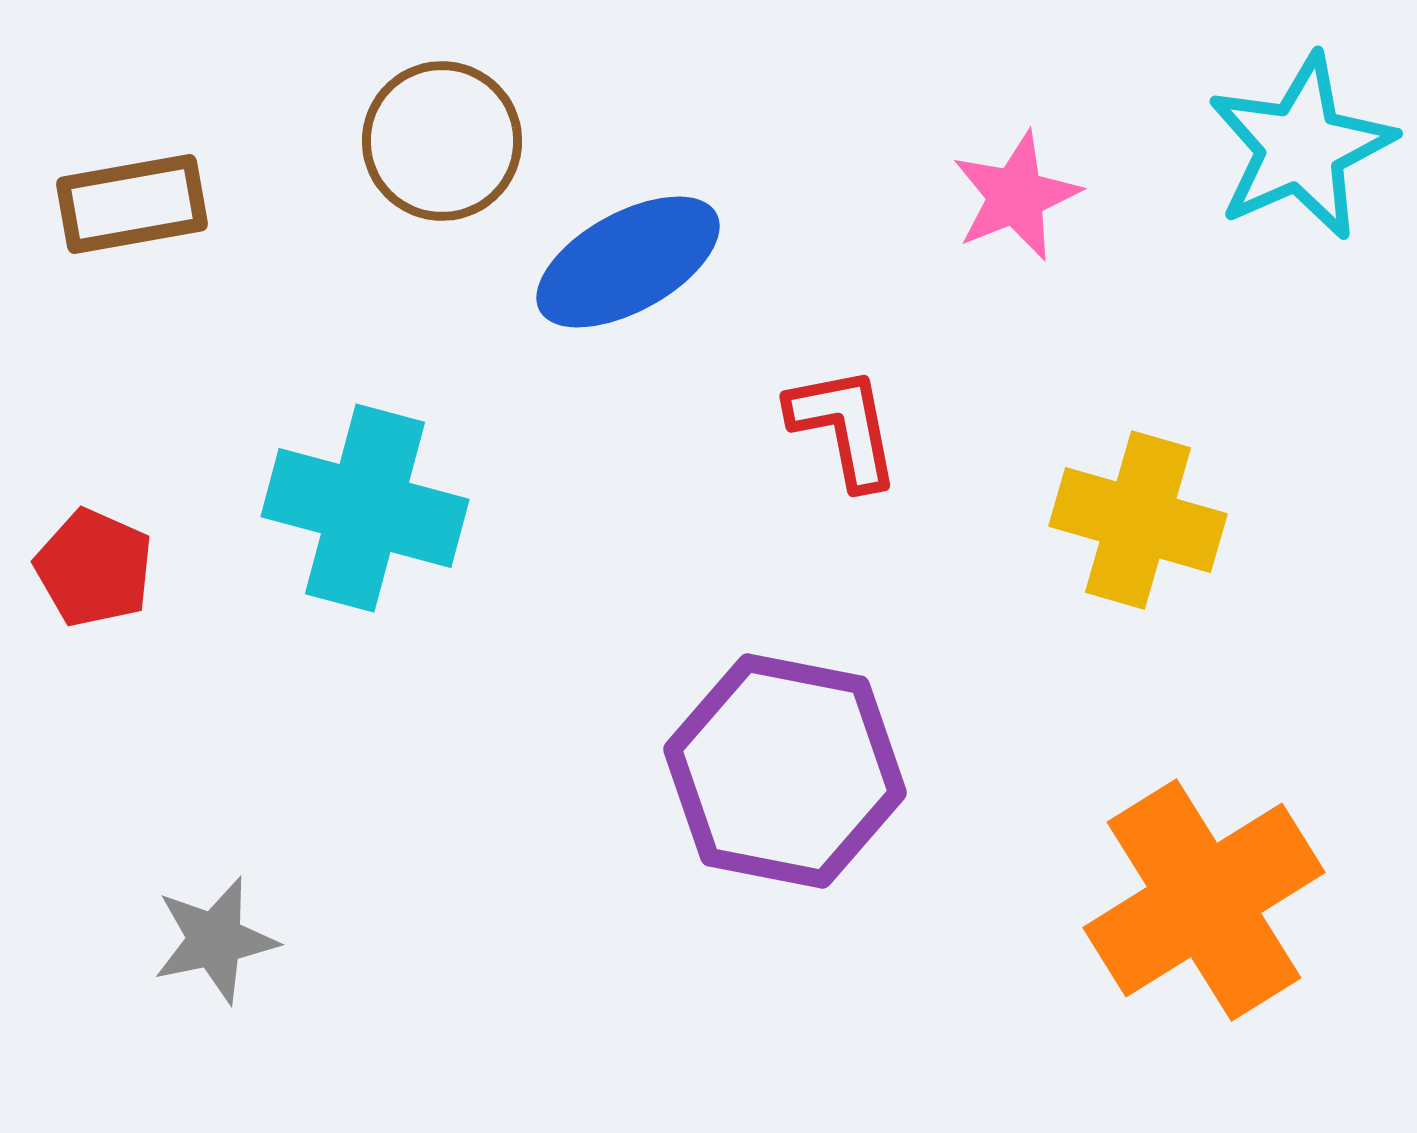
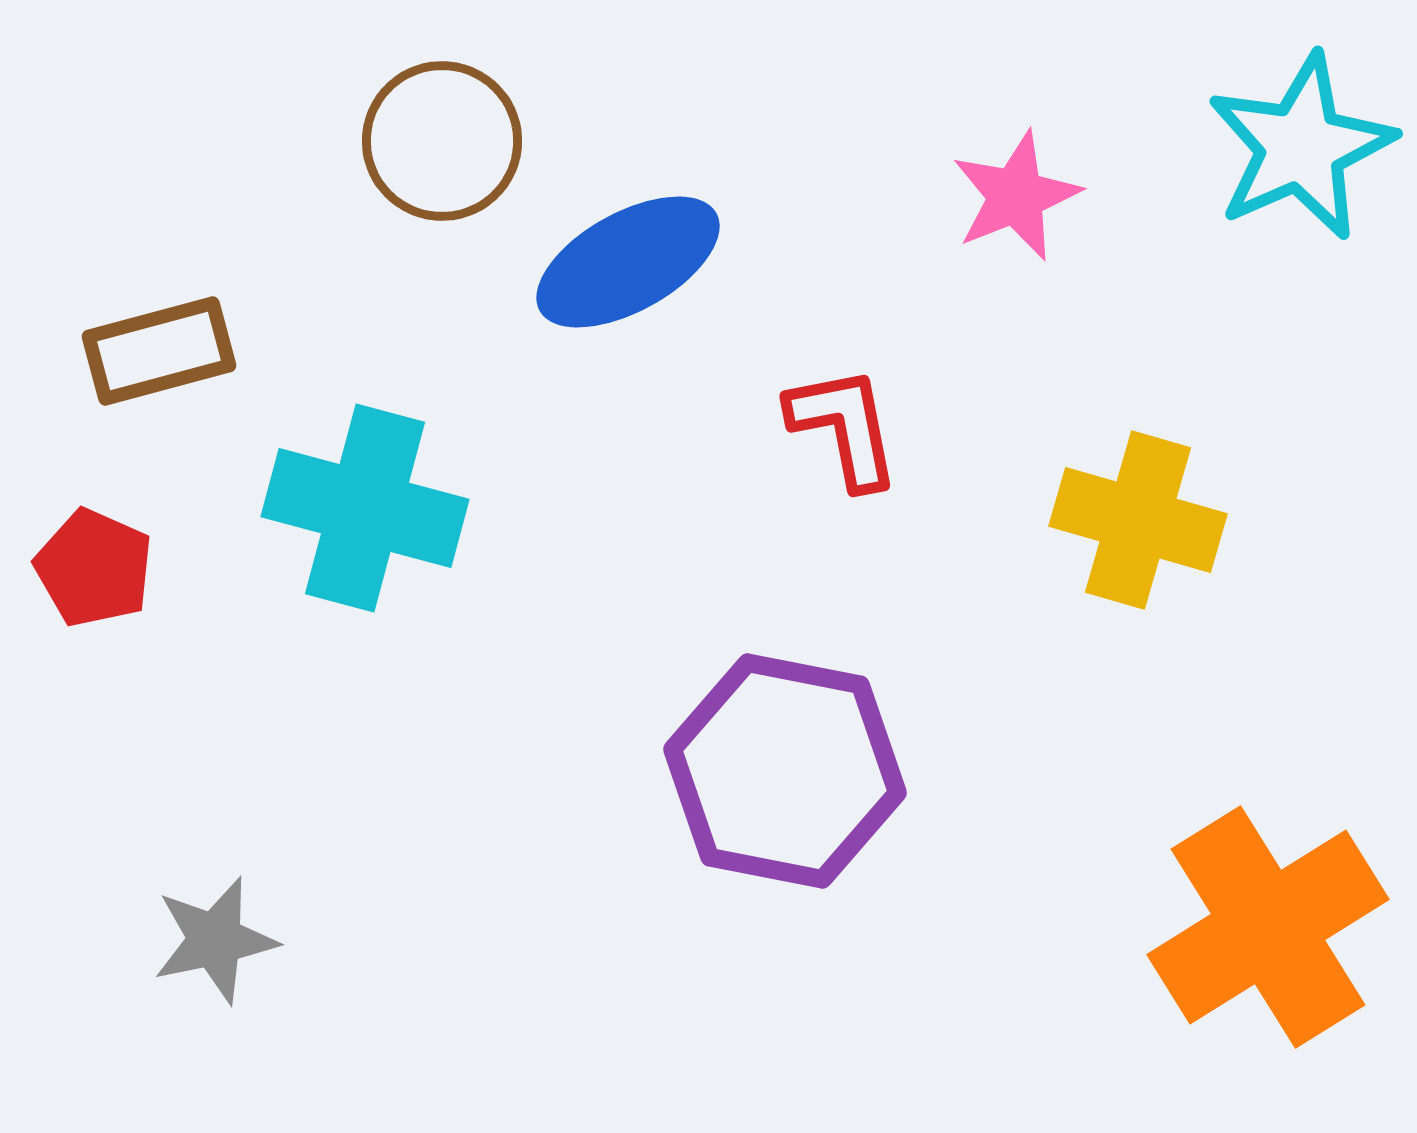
brown rectangle: moved 27 px right, 147 px down; rotated 5 degrees counterclockwise
orange cross: moved 64 px right, 27 px down
